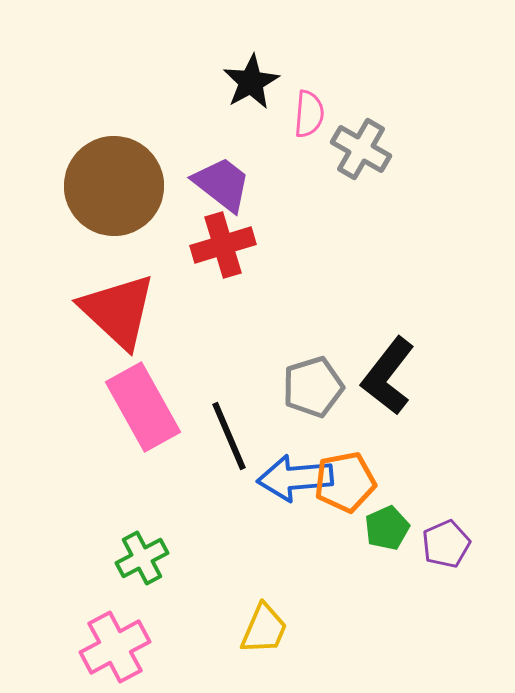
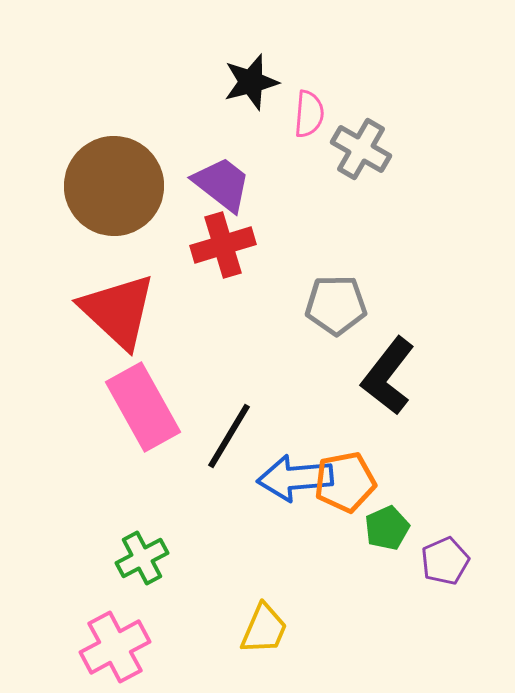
black star: rotated 14 degrees clockwise
gray pentagon: moved 23 px right, 82 px up; rotated 16 degrees clockwise
black line: rotated 54 degrees clockwise
purple pentagon: moved 1 px left, 17 px down
